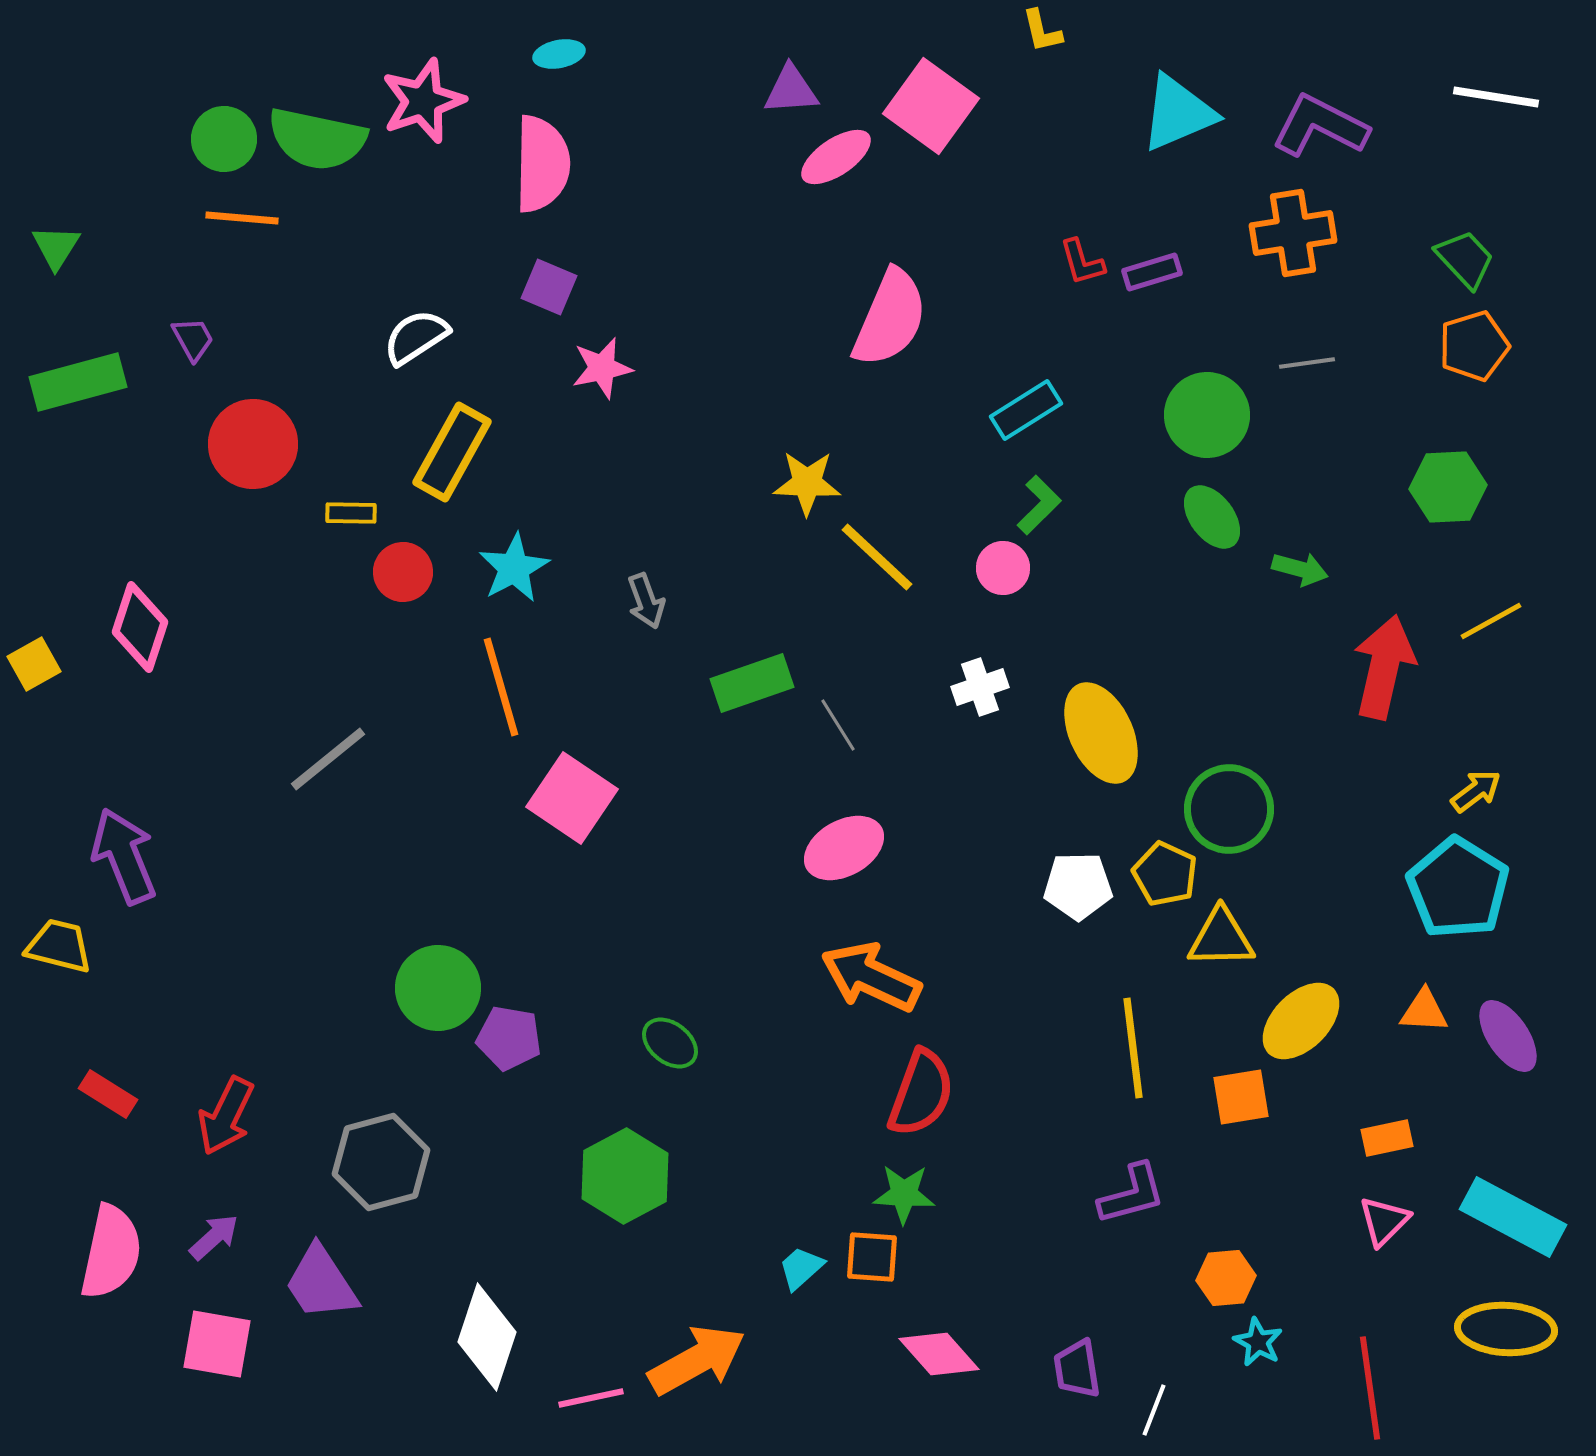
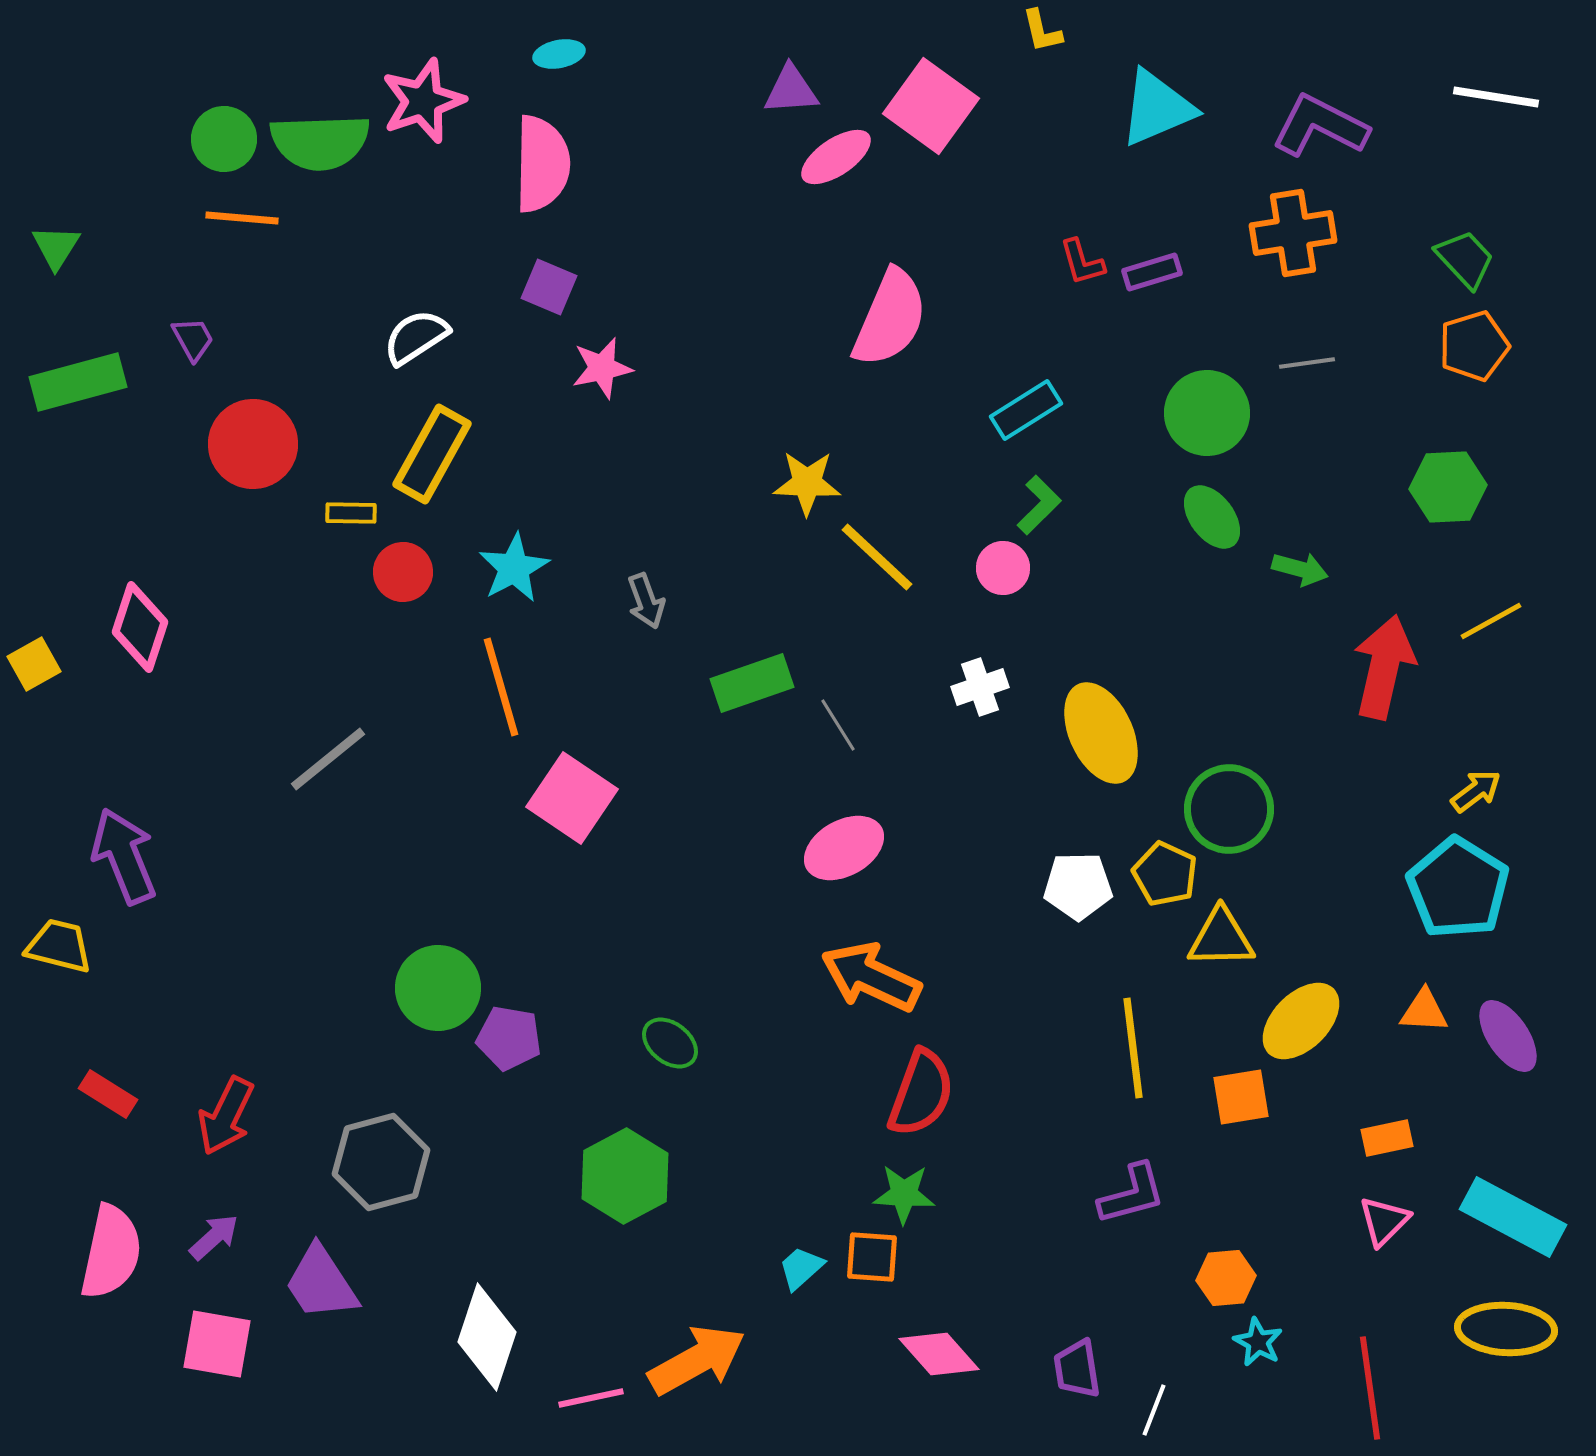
cyan triangle at (1178, 113): moved 21 px left, 5 px up
green semicircle at (317, 139): moved 3 px right, 3 px down; rotated 14 degrees counterclockwise
green circle at (1207, 415): moved 2 px up
yellow rectangle at (452, 452): moved 20 px left, 2 px down
